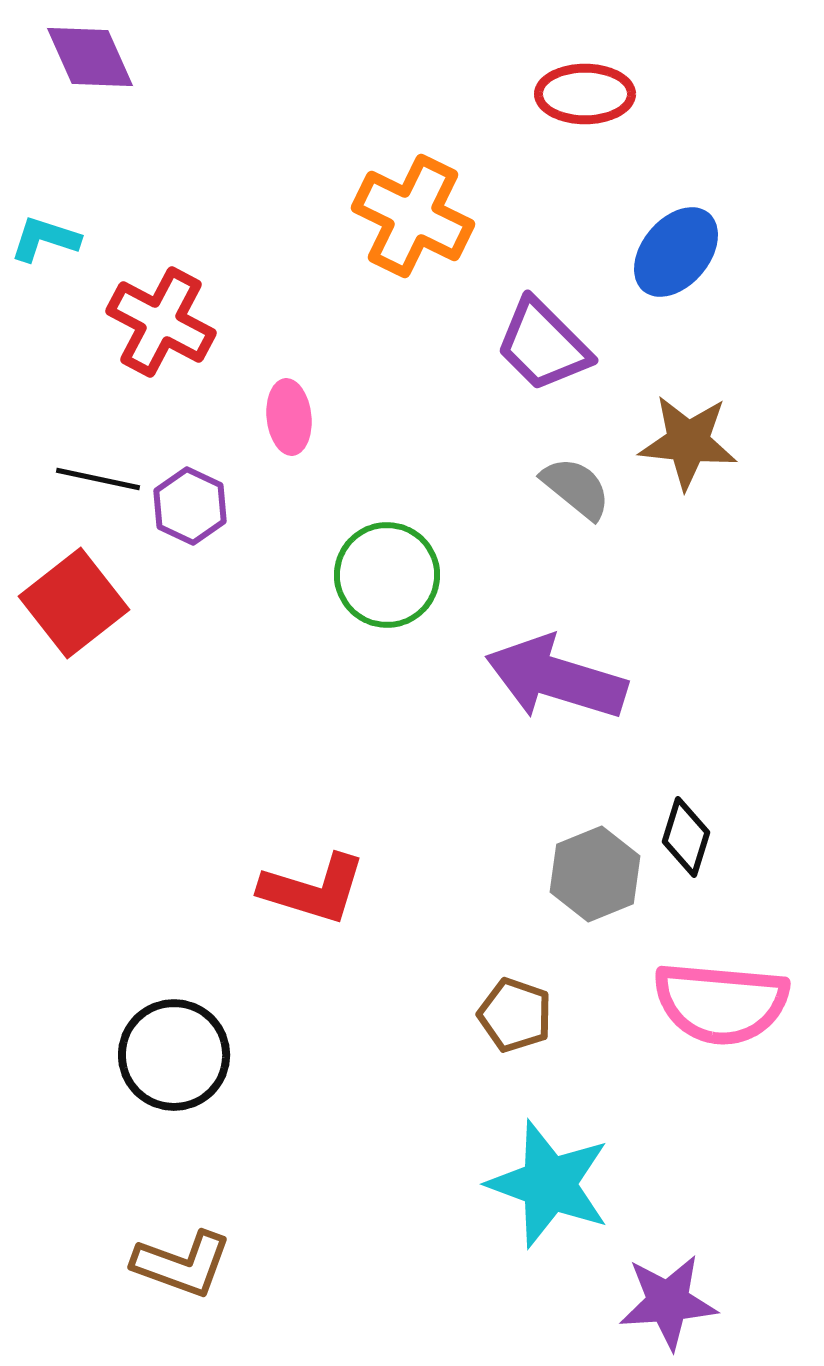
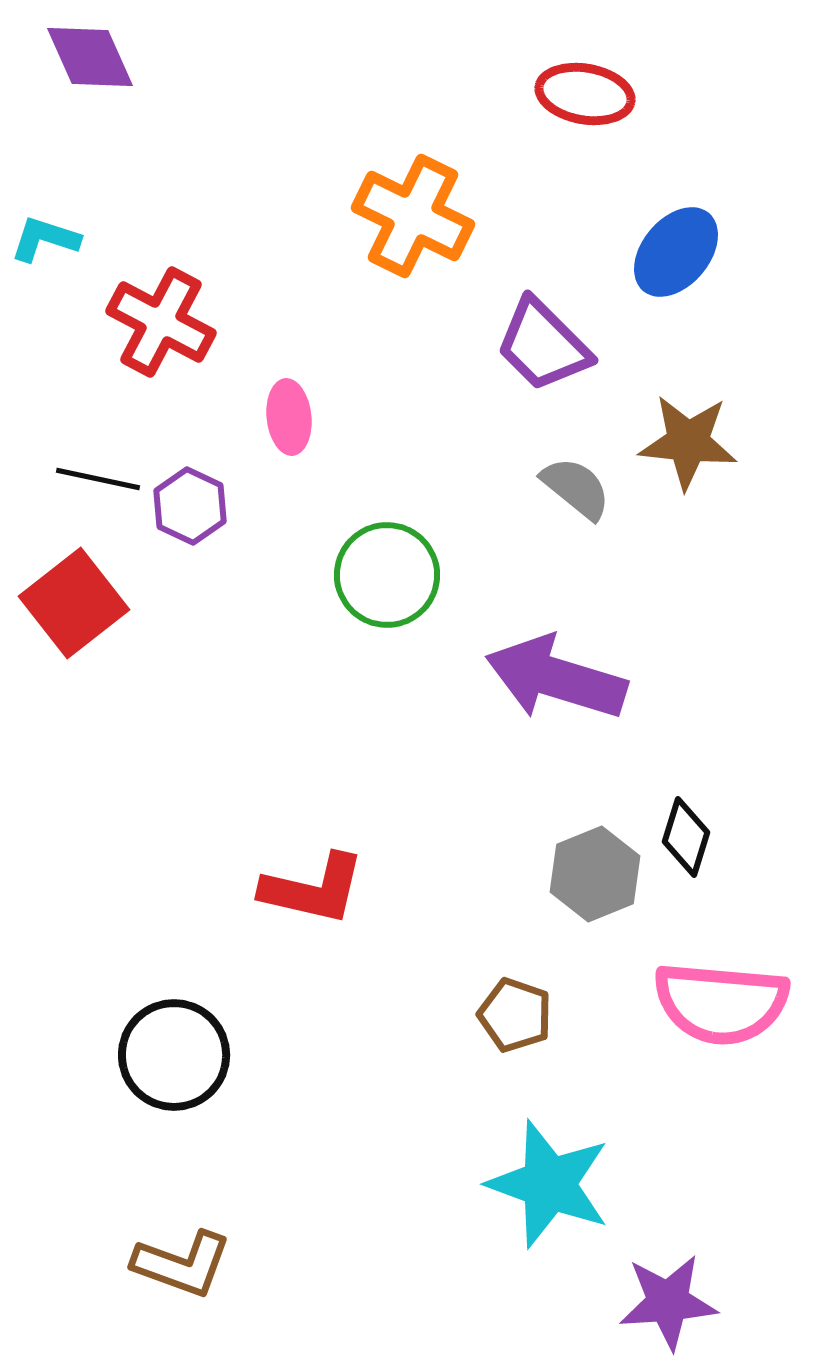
red ellipse: rotated 10 degrees clockwise
red L-shape: rotated 4 degrees counterclockwise
